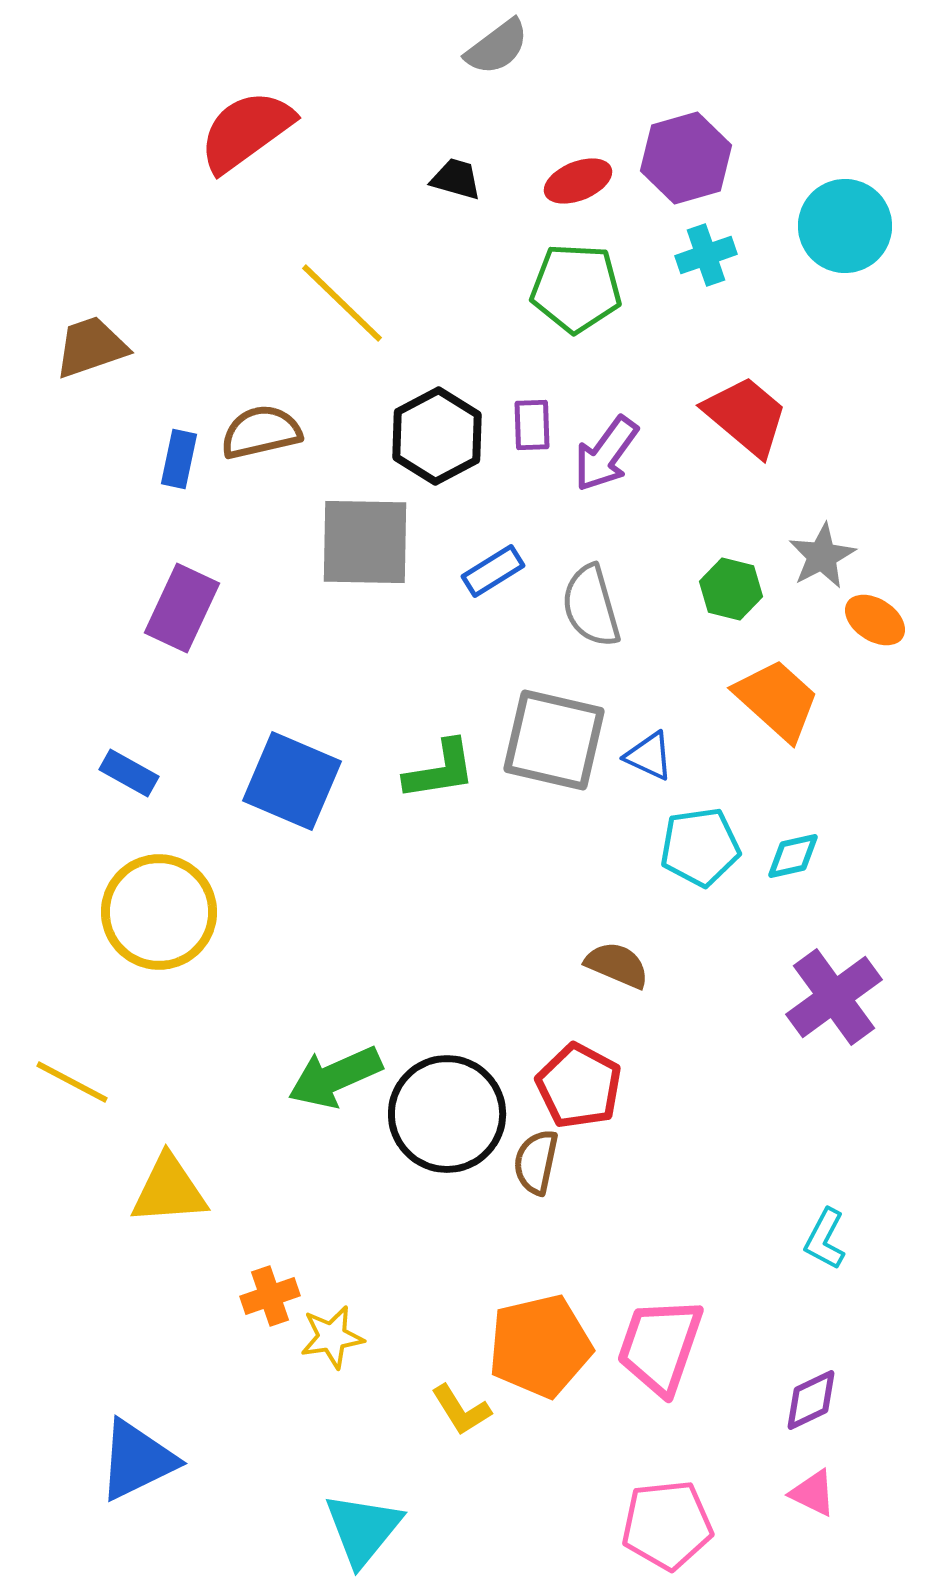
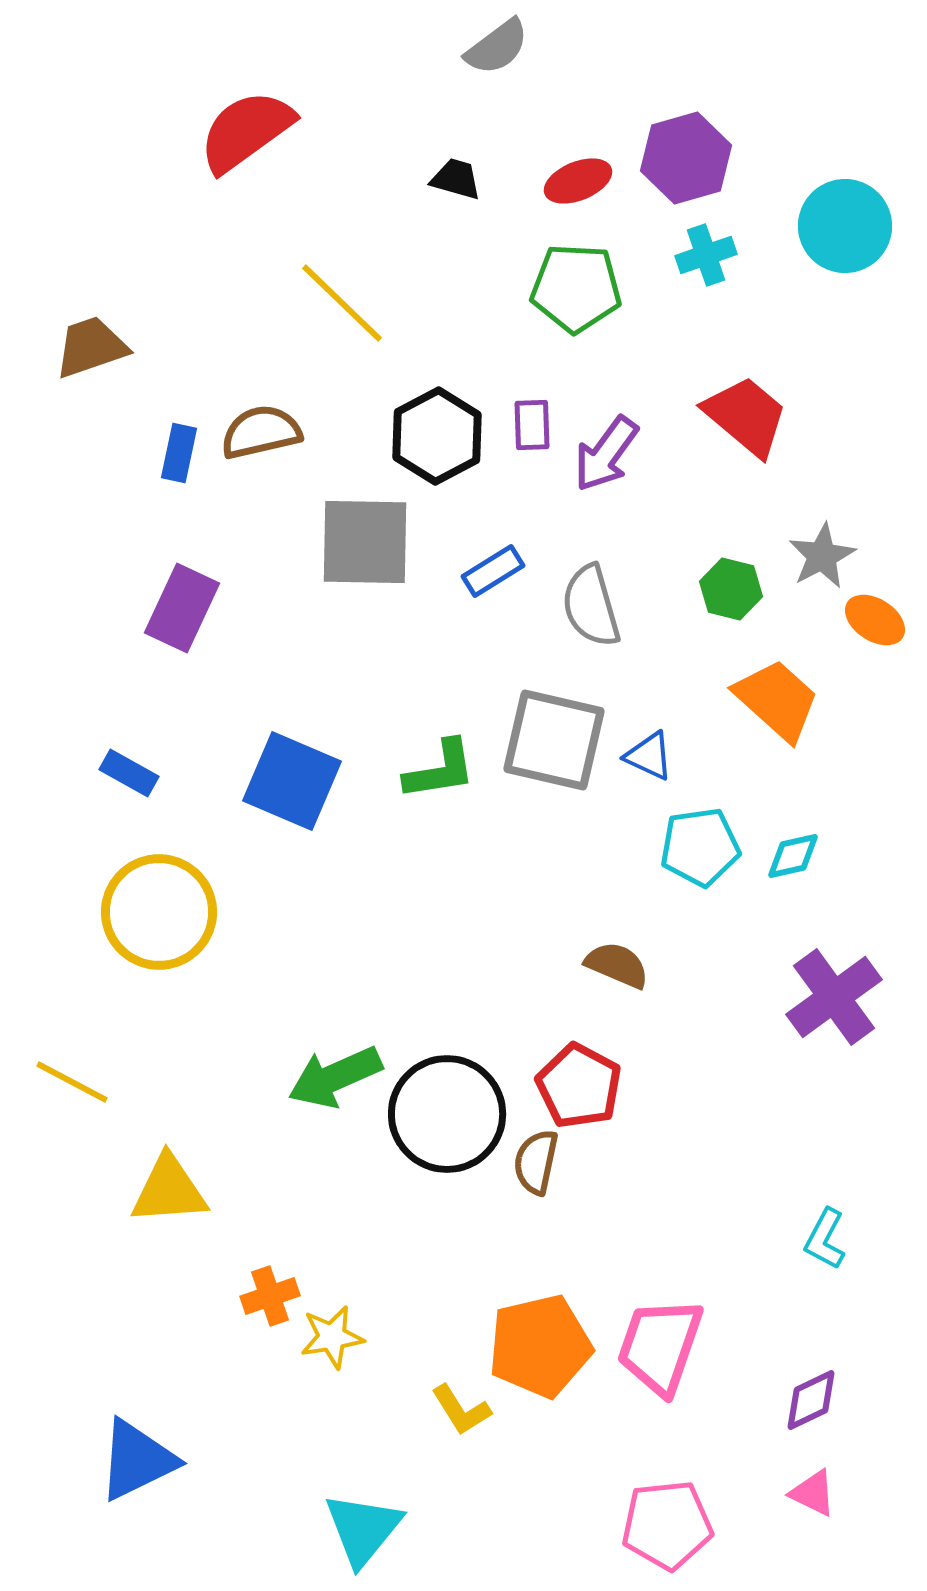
blue rectangle at (179, 459): moved 6 px up
